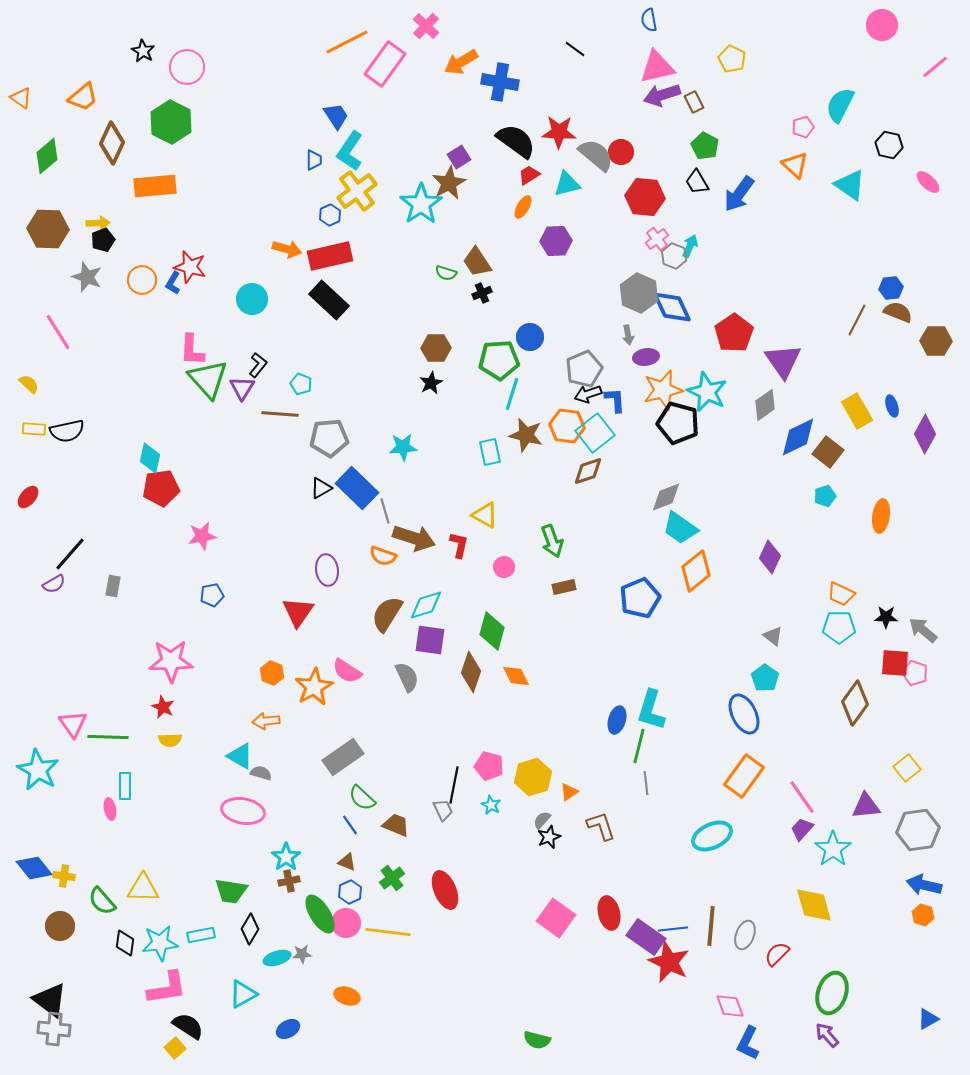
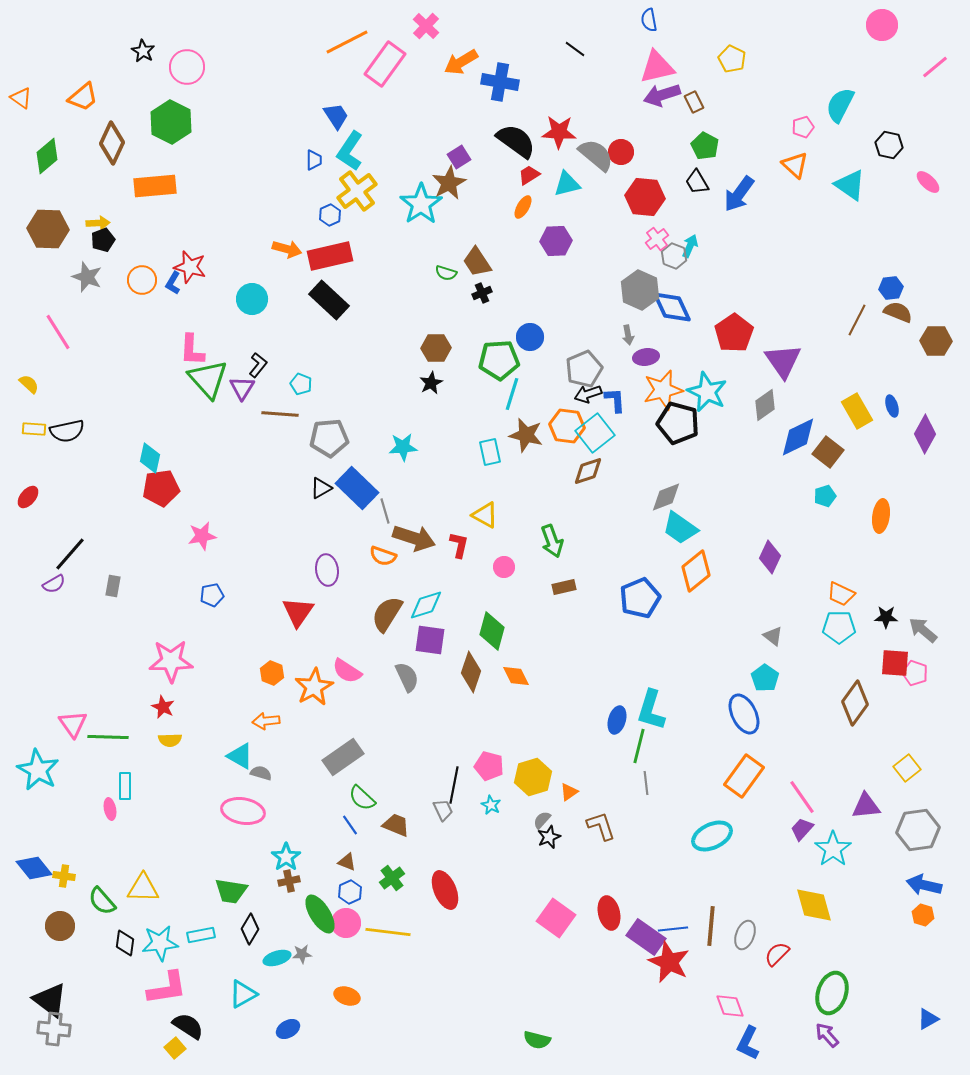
gray hexagon at (639, 293): moved 1 px right, 3 px up
